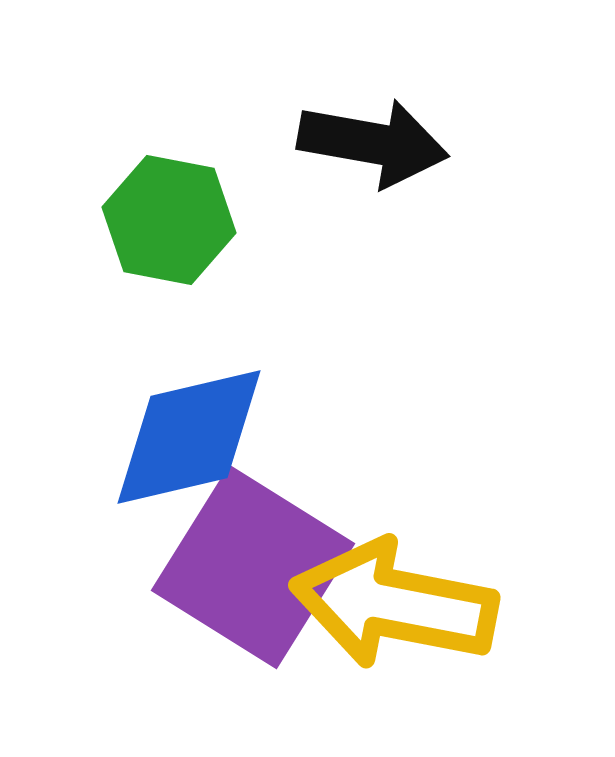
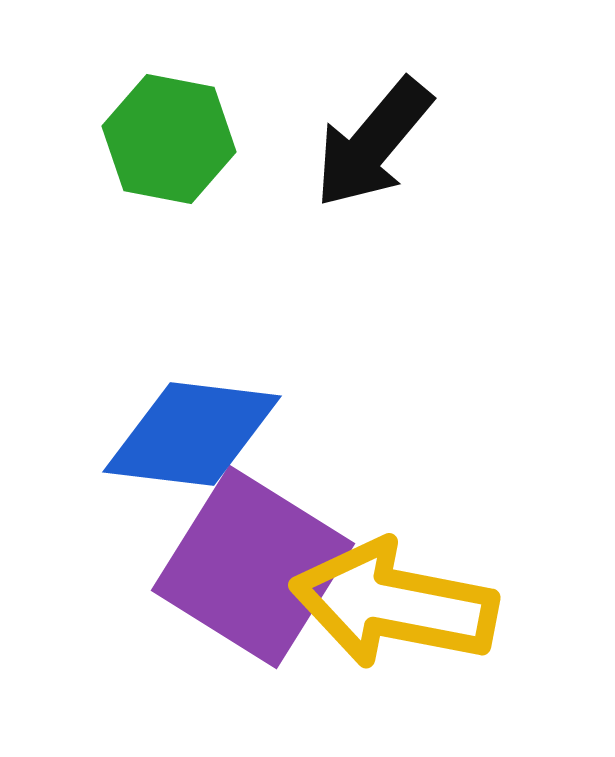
black arrow: rotated 120 degrees clockwise
green hexagon: moved 81 px up
blue diamond: moved 3 px right, 3 px up; rotated 20 degrees clockwise
